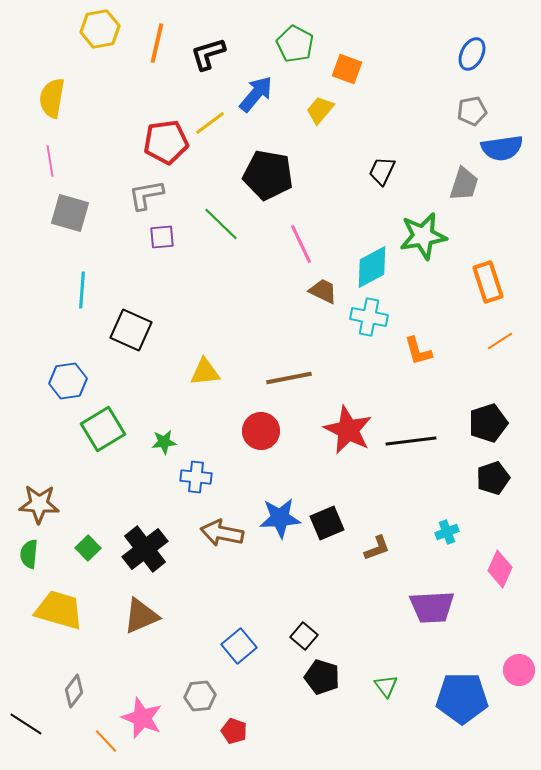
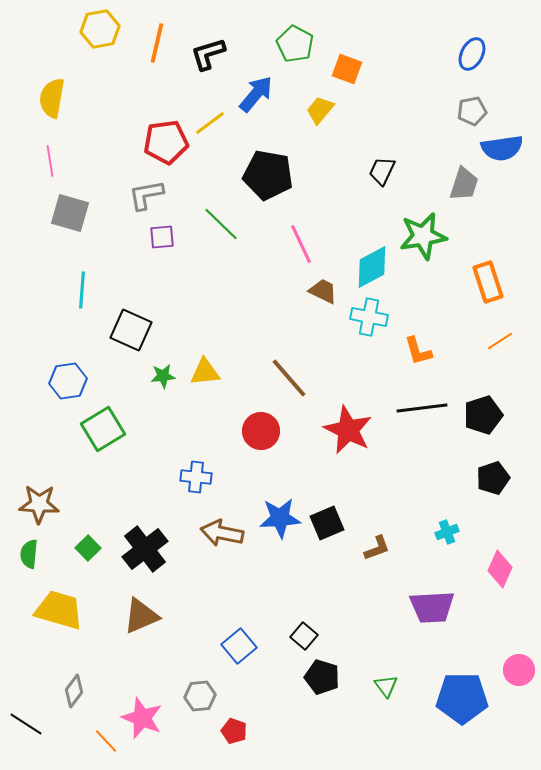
brown line at (289, 378): rotated 60 degrees clockwise
black pentagon at (488, 423): moved 5 px left, 8 px up
black line at (411, 441): moved 11 px right, 33 px up
green star at (164, 442): moved 1 px left, 66 px up
